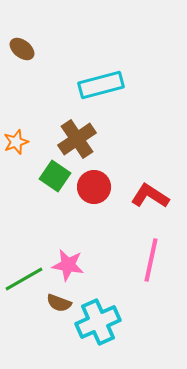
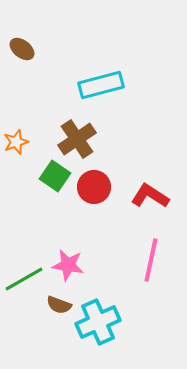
brown semicircle: moved 2 px down
